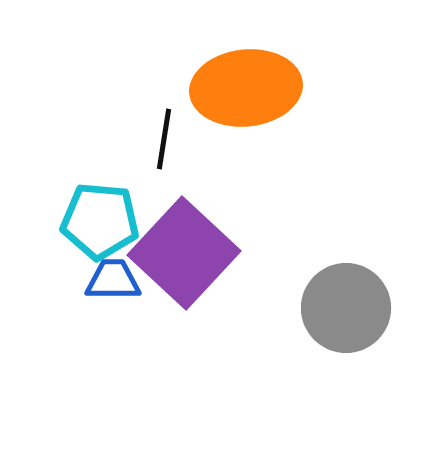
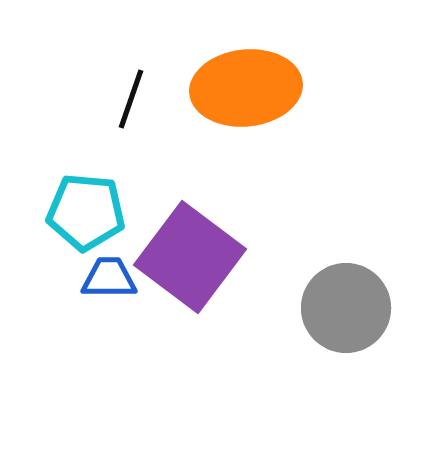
black line: moved 33 px left, 40 px up; rotated 10 degrees clockwise
cyan pentagon: moved 14 px left, 9 px up
purple square: moved 6 px right, 4 px down; rotated 6 degrees counterclockwise
blue trapezoid: moved 4 px left, 2 px up
